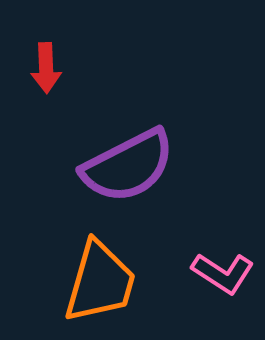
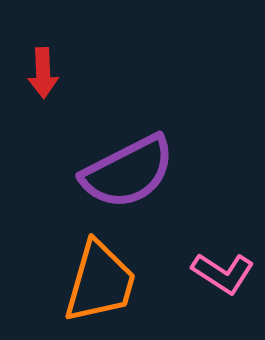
red arrow: moved 3 px left, 5 px down
purple semicircle: moved 6 px down
